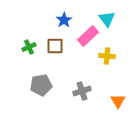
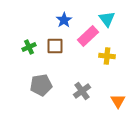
gray cross: rotated 18 degrees counterclockwise
